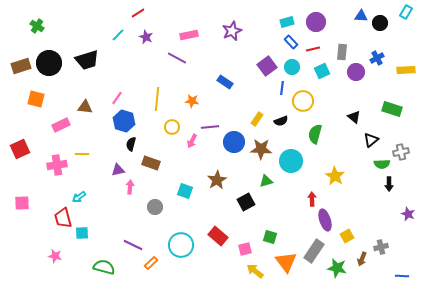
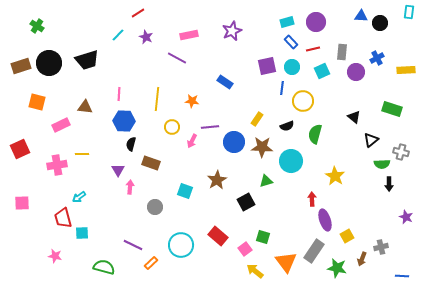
cyan rectangle at (406, 12): moved 3 px right; rotated 24 degrees counterclockwise
purple square at (267, 66): rotated 24 degrees clockwise
pink line at (117, 98): moved 2 px right, 4 px up; rotated 32 degrees counterclockwise
orange square at (36, 99): moved 1 px right, 3 px down
blue hexagon at (124, 121): rotated 15 degrees counterclockwise
black semicircle at (281, 121): moved 6 px right, 5 px down
brown star at (261, 149): moved 1 px right, 2 px up
gray cross at (401, 152): rotated 28 degrees clockwise
purple triangle at (118, 170): rotated 48 degrees counterclockwise
purple star at (408, 214): moved 2 px left, 3 px down
green square at (270, 237): moved 7 px left
pink square at (245, 249): rotated 24 degrees counterclockwise
